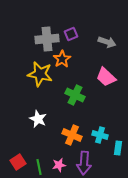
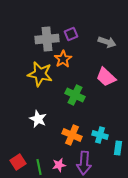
orange star: moved 1 px right
